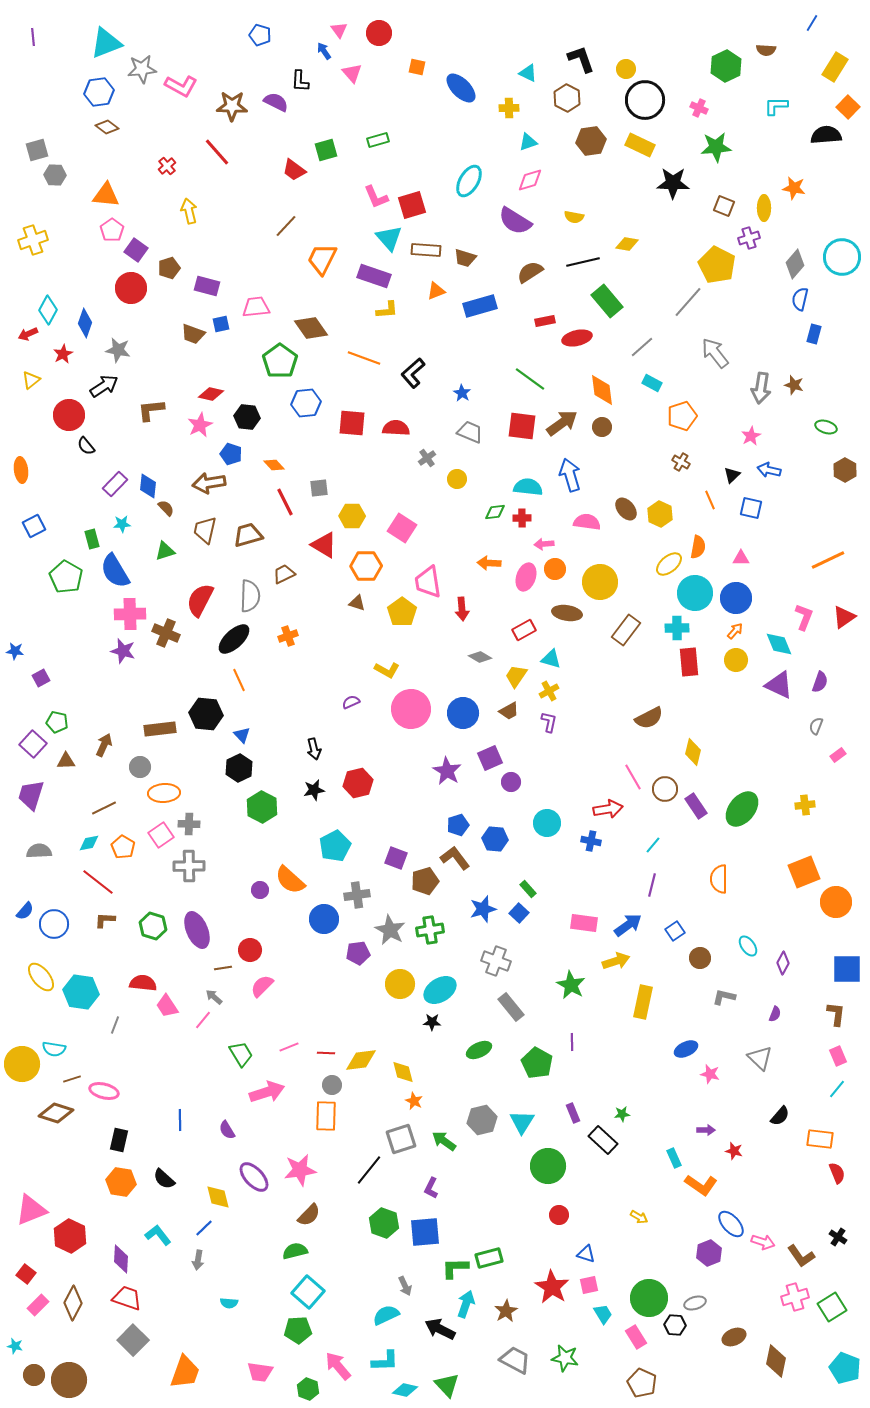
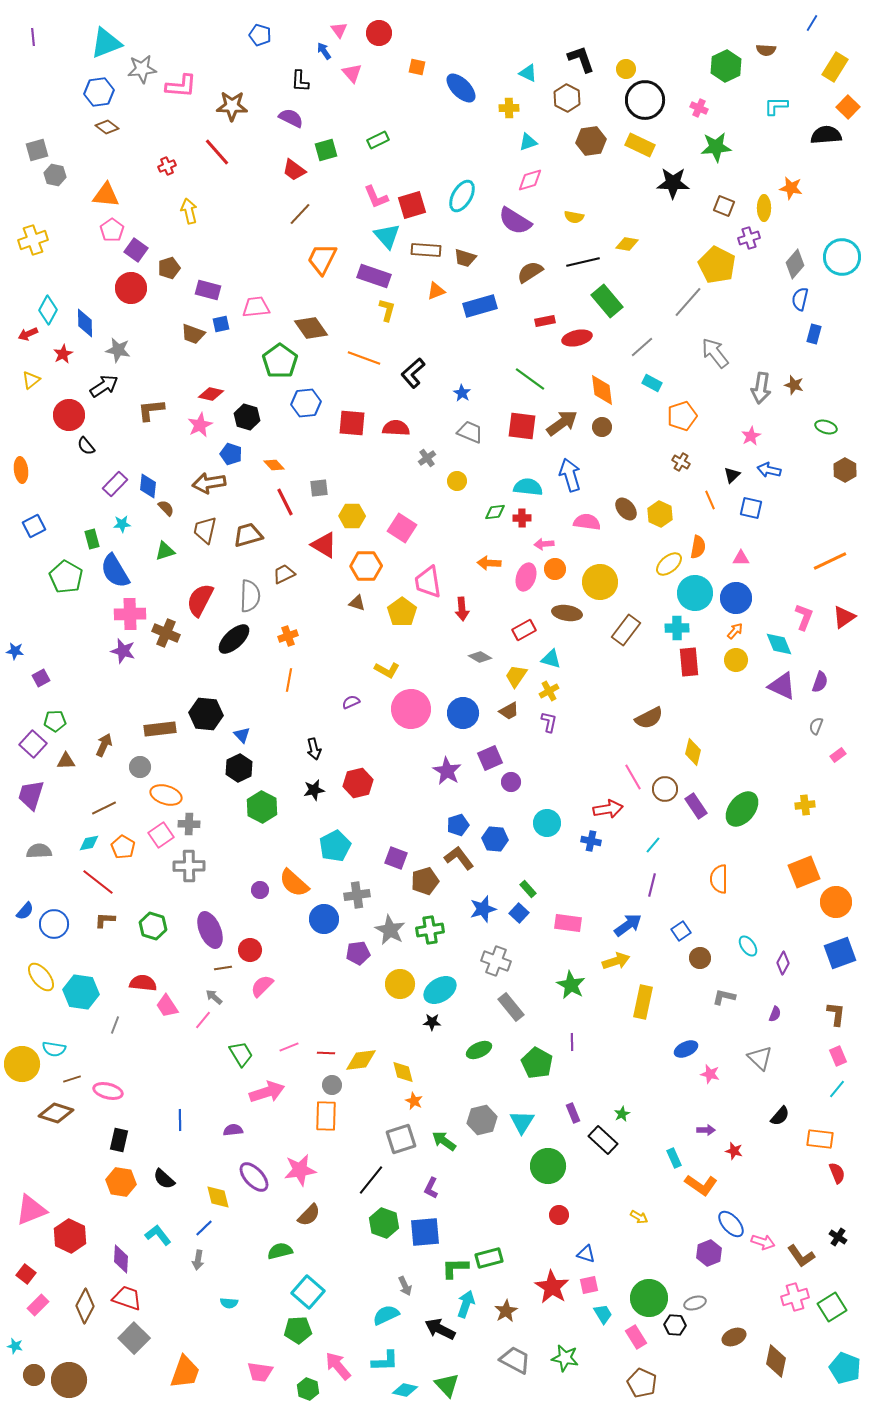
pink L-shape at (181, 86): rotated 24 degrees counterclockwise
purple semicircle at (276, 102): moved 15 px right, 16 px down
green rectangle at (378, 140): rotated 10 degrees counterclockwise
red cross at (167, 166): rotated 18 degrees clockwise
gray hexagon at (55, 175): rotated 10 degrees clockwise
cyan ellipse at (469, 181): moved 7 px left, 15 px down
orange star at (794, 188): moved 3 px left
brown line at (286, 226): moved 14 px right, 12 px up
cyan triangle at (389, 238): moved 2 px left, 2 px up
purple rectangle at (207, 286): moved 1 px right, 4 px down
yellow L-shape at (387, 310): rotated 70 degrees counterclockwise
blue diamond at (85, 323): rotated 20 degrees counterclockwise
black hexagon at (247, 417): rotated 10 degrees clockwise
yellow circle at (457, 479): moved 2 px down
orange line at (828, 560): moved 2 px right, 1 px down
orange line at (239, 680): moved 50 px right; rotated 35 degrees clockwise
purple triangle at (779, 685): moved 3 px right, 1 px down
green pentagon at (57, 722): moved 2 px left, 1 px up; rotated 15 degrees counterclockwise
orange ellipse at (164, 793): moved 2 px right, 2 px down; rotated 20 degrees clockwise
brown L-shape at (455, 858): moved 4 px right
orange semicircle at (290, 880): moved 4 px right, 3 px down
pink rectangle at (584, 923): moved 16 px left
purple ellipse at (197, 930): moved 13 px right
blue square at (675, 931): moved 6 px right
blue square at (847, 969): moved 7 px left, 16 px up; rotated 20 degrees counterclockwise
pink ellipse at (104, 1091): moved 4 px right
green star at (622, 1114): rotated 21 degrees counterclockwise
purple semicircle at (227, 1130): moved 6 px right; rotated 114 degrees clockwise
black line at (369, 1170): moved 2 px right, 10 px down
green semicircle at (295, 1251): moved 15 px left
brown diamond at (73, 1303): moved 12 px right, 3 px down
gray square at (133, 1340): moved 1 px right, 2 px up
